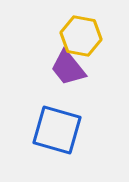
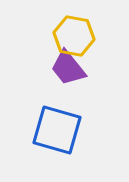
yellow hexagon: moved 7 px left
